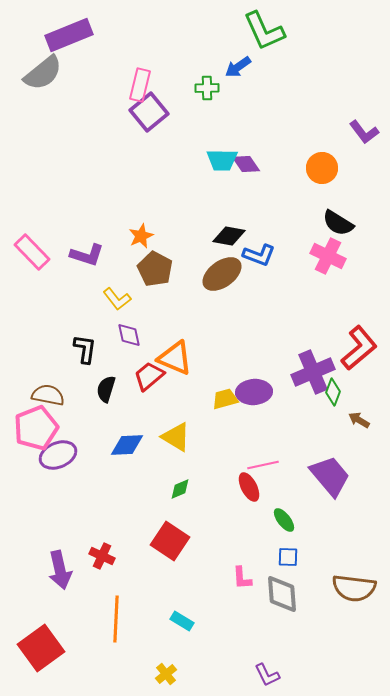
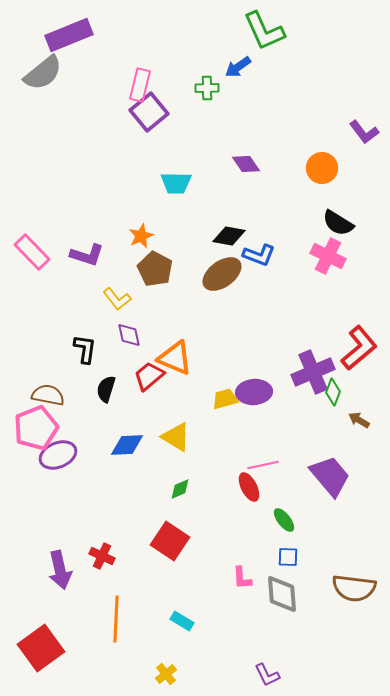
cyan trapezoid at (222, 160): moved 46 px left, 23 px down
